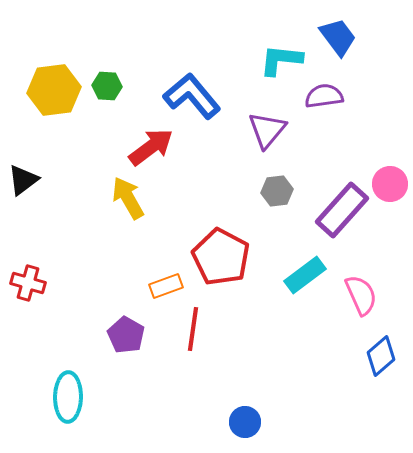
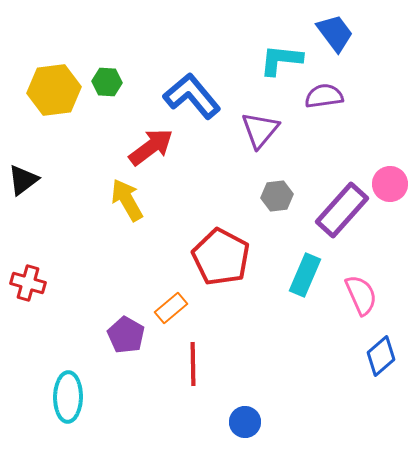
blue trapezoid: moved 3 px left, 4 px up
green hexagon: moved 4 px up
purple triangle: moved 7 px left
gray hexagon: moved 5 px down
yellow arrow: moved 1 px left, 2 px down
cyan rectangle: rotated 30 degrees counterclockwise
orange rectangle: moved 5 px right, 22 px down; rotated 20 degrees counterclockwise
red line: moved 35 px down; rotated 9 degrees counterclockwise
